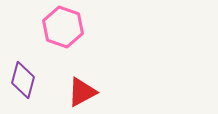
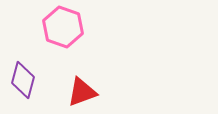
red triangle: rotated 8 degrees clockwise
